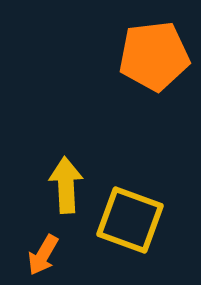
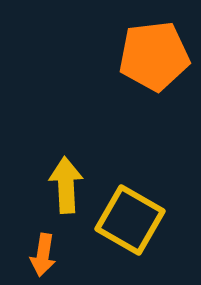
yellow square: rotated 10 degrees clockwise
orange arrow: rotated 21 degrees counterclockwise
